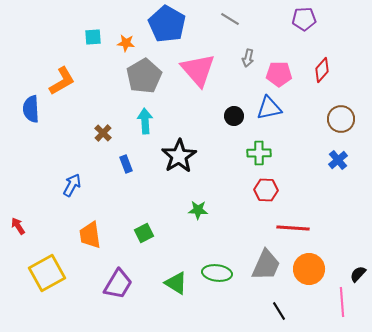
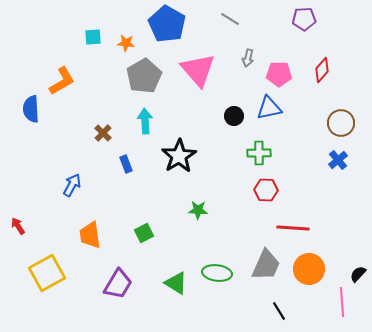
brown circle: moved 4 px down
